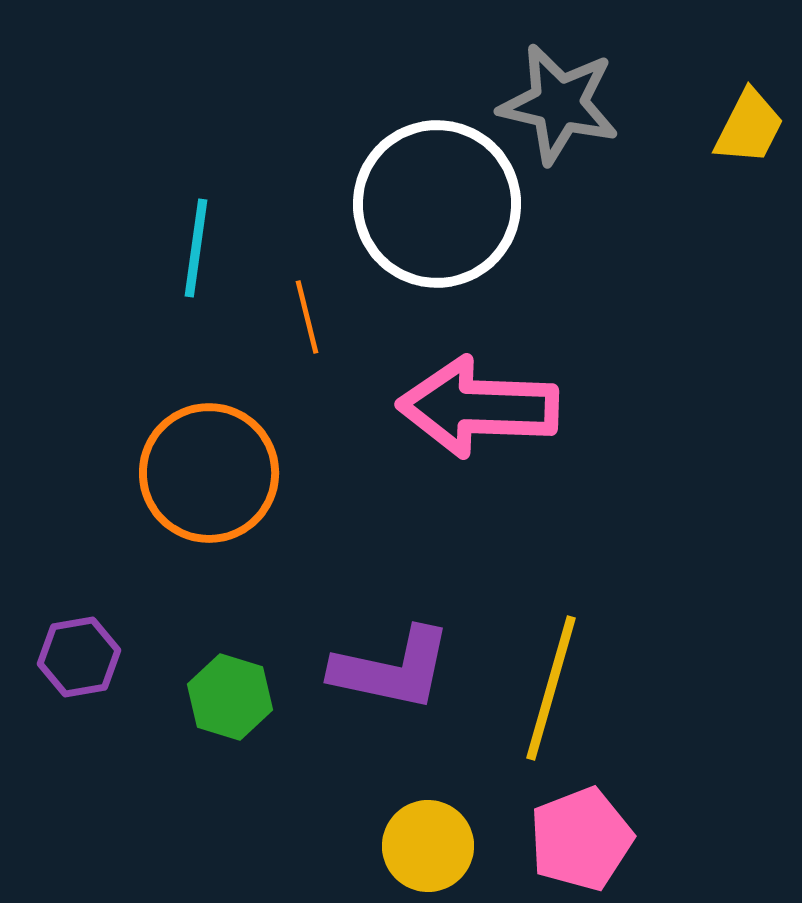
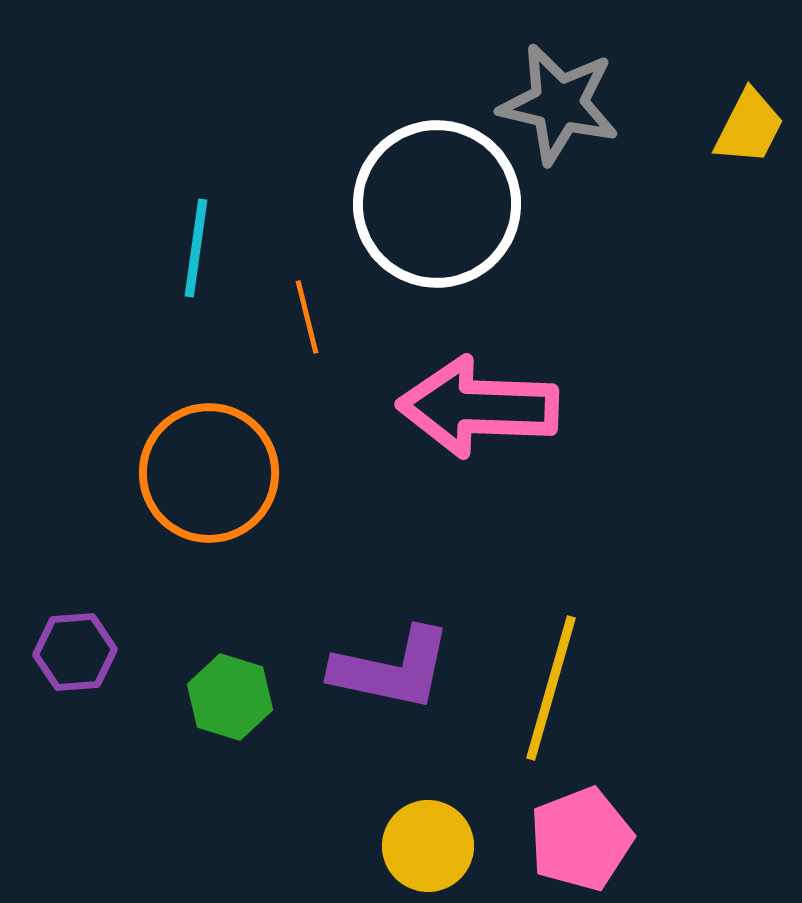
purple hexagon: moved 4 px left, 5 px up; rotated 6 degrees clockwise
